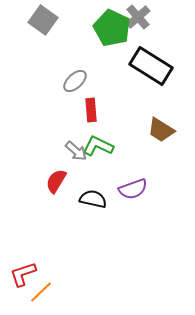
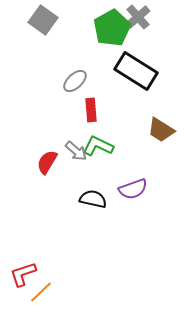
green pentagon: rotated 18 degrees clockwise
black rectangle: moved 15 px left, 5 px down
red semicircle: moved 9 px left, 19 px up
